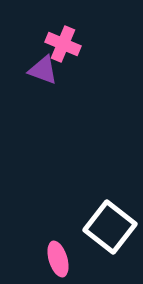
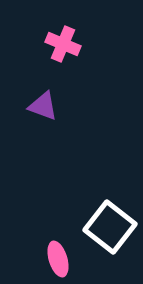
purple triangle: moved 36 px down
